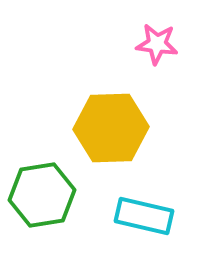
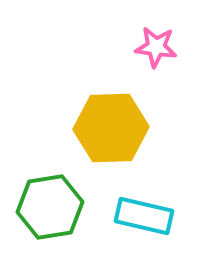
pink star: moved 1 px left, 3 px down
green hexagon: moved 8 px right, 12 px down
